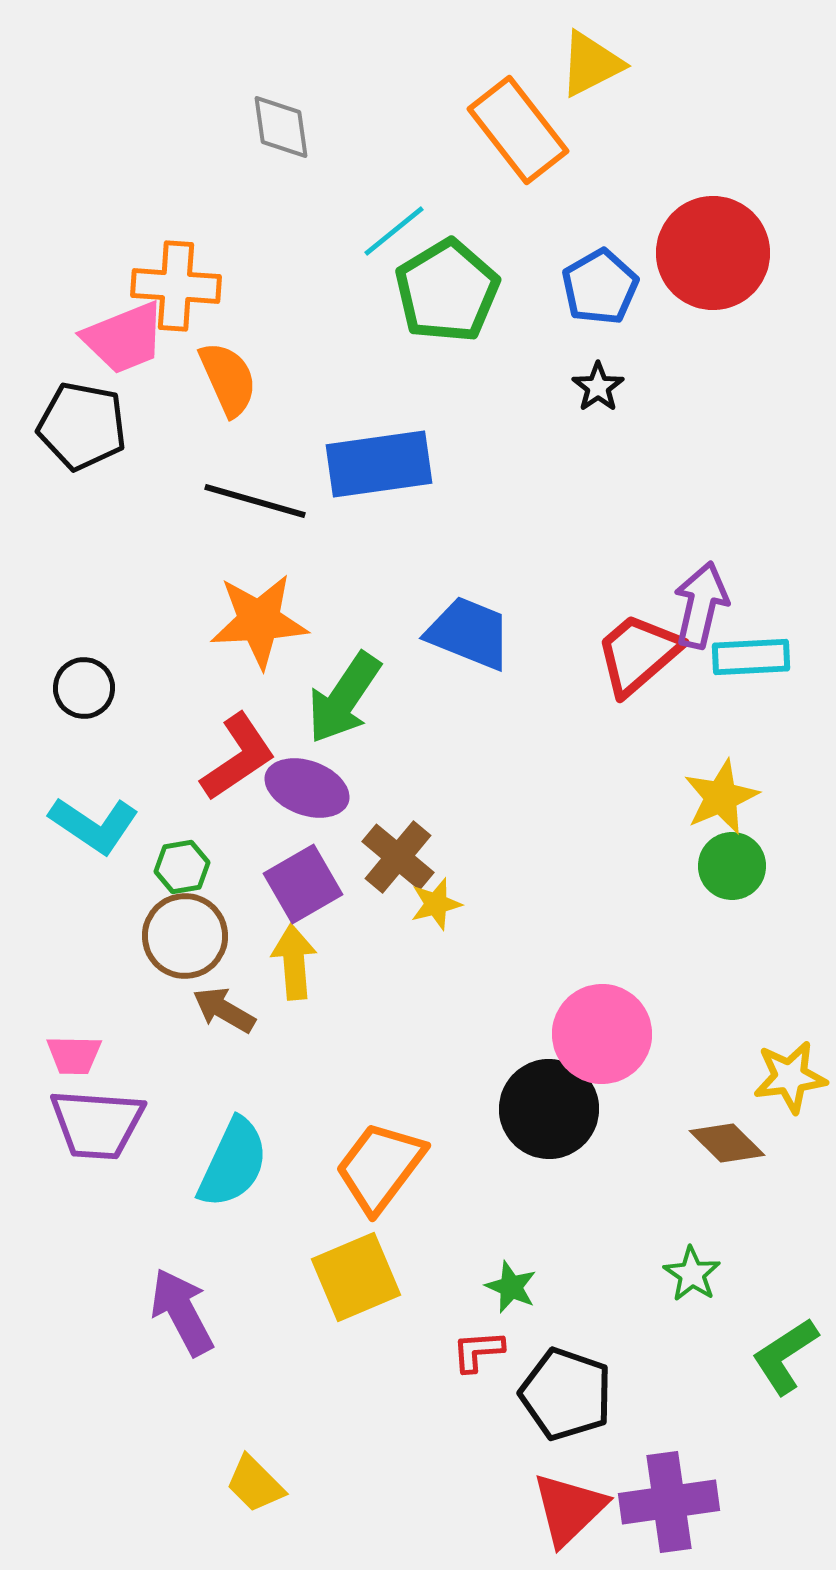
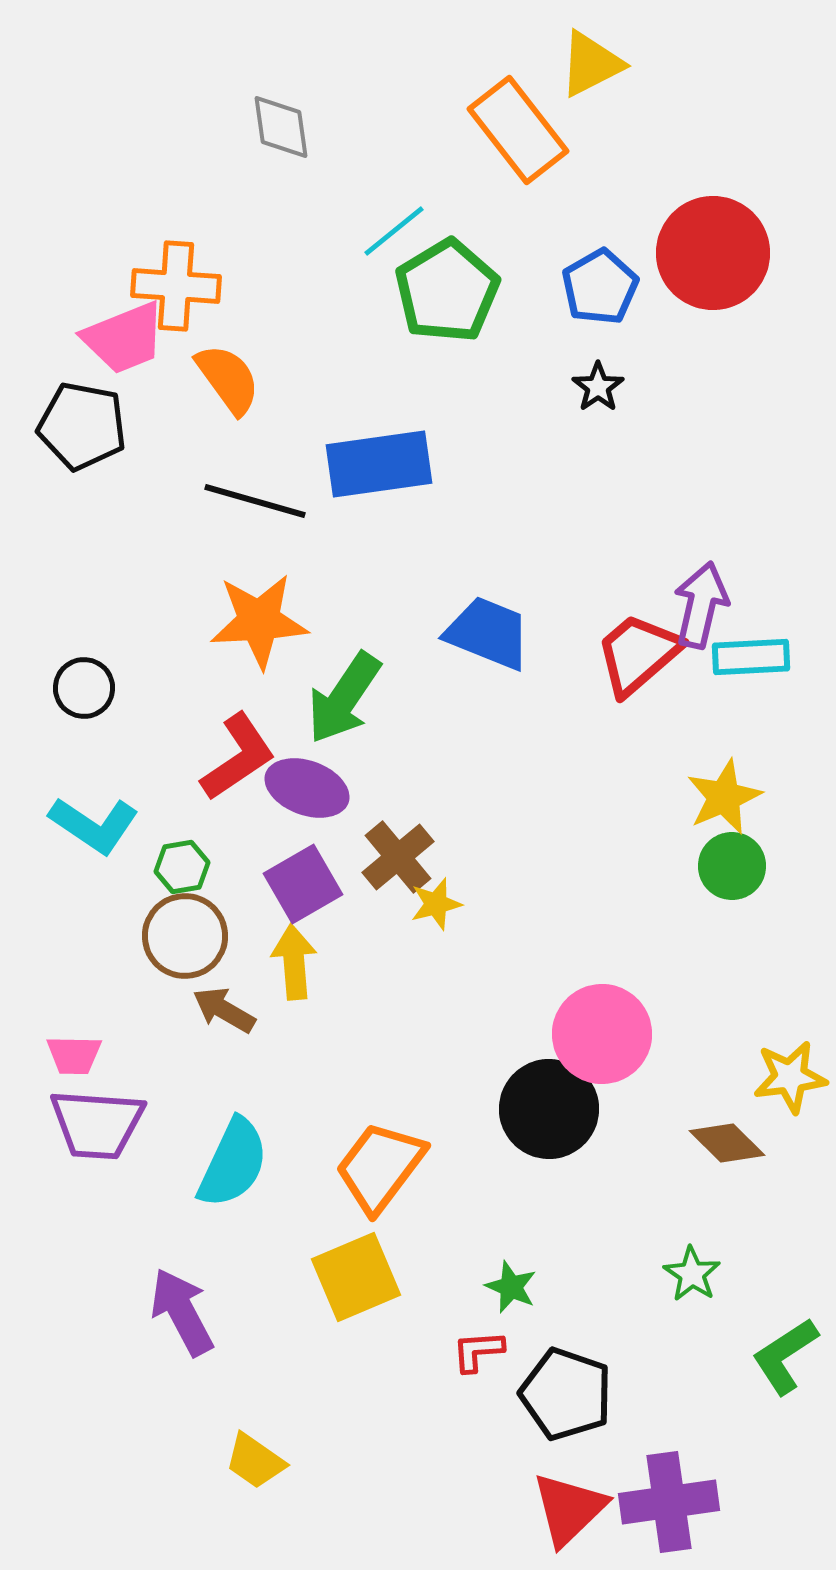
orange semicircle at (228, 379): rotated 12 degrees counterclockwise
blue trapezoid at (469, 633): moved 19 px right
yellow star at (721, 797): moved 3 px right
brown cross at (398, 857): rotated 10 degrees clockwise
yellow trapezoid at (255, 1484): moved 23 px up; rotated 10 degrees counterclockwise
